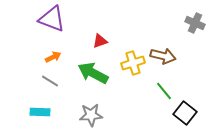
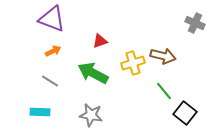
orange arrow: moved 6 px up
gray star: rotated 15 degrees clockwise
